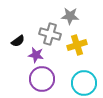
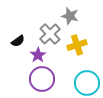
gray star: rotated 12 degrees clockwise
gray cross: rotated 30 degrees clockwise
purple star: moved 2 px right; rotated 28 degrees clockwise
cyan circle: moved 3 px right
